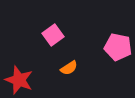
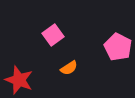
pink pentagon: rotated 16 degrees clockwise
